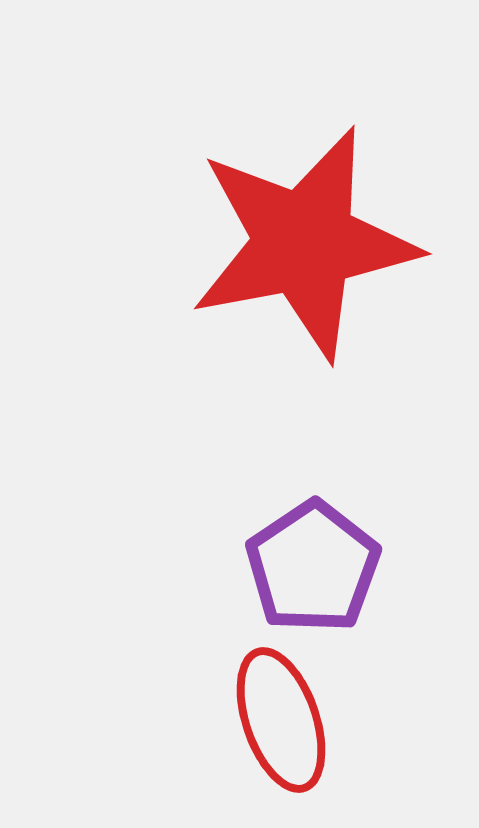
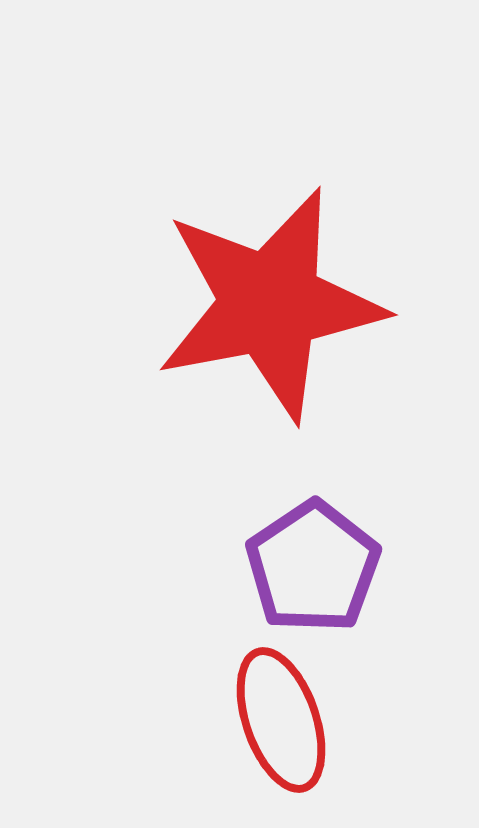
red star: moved 34 px left, 61 px down
